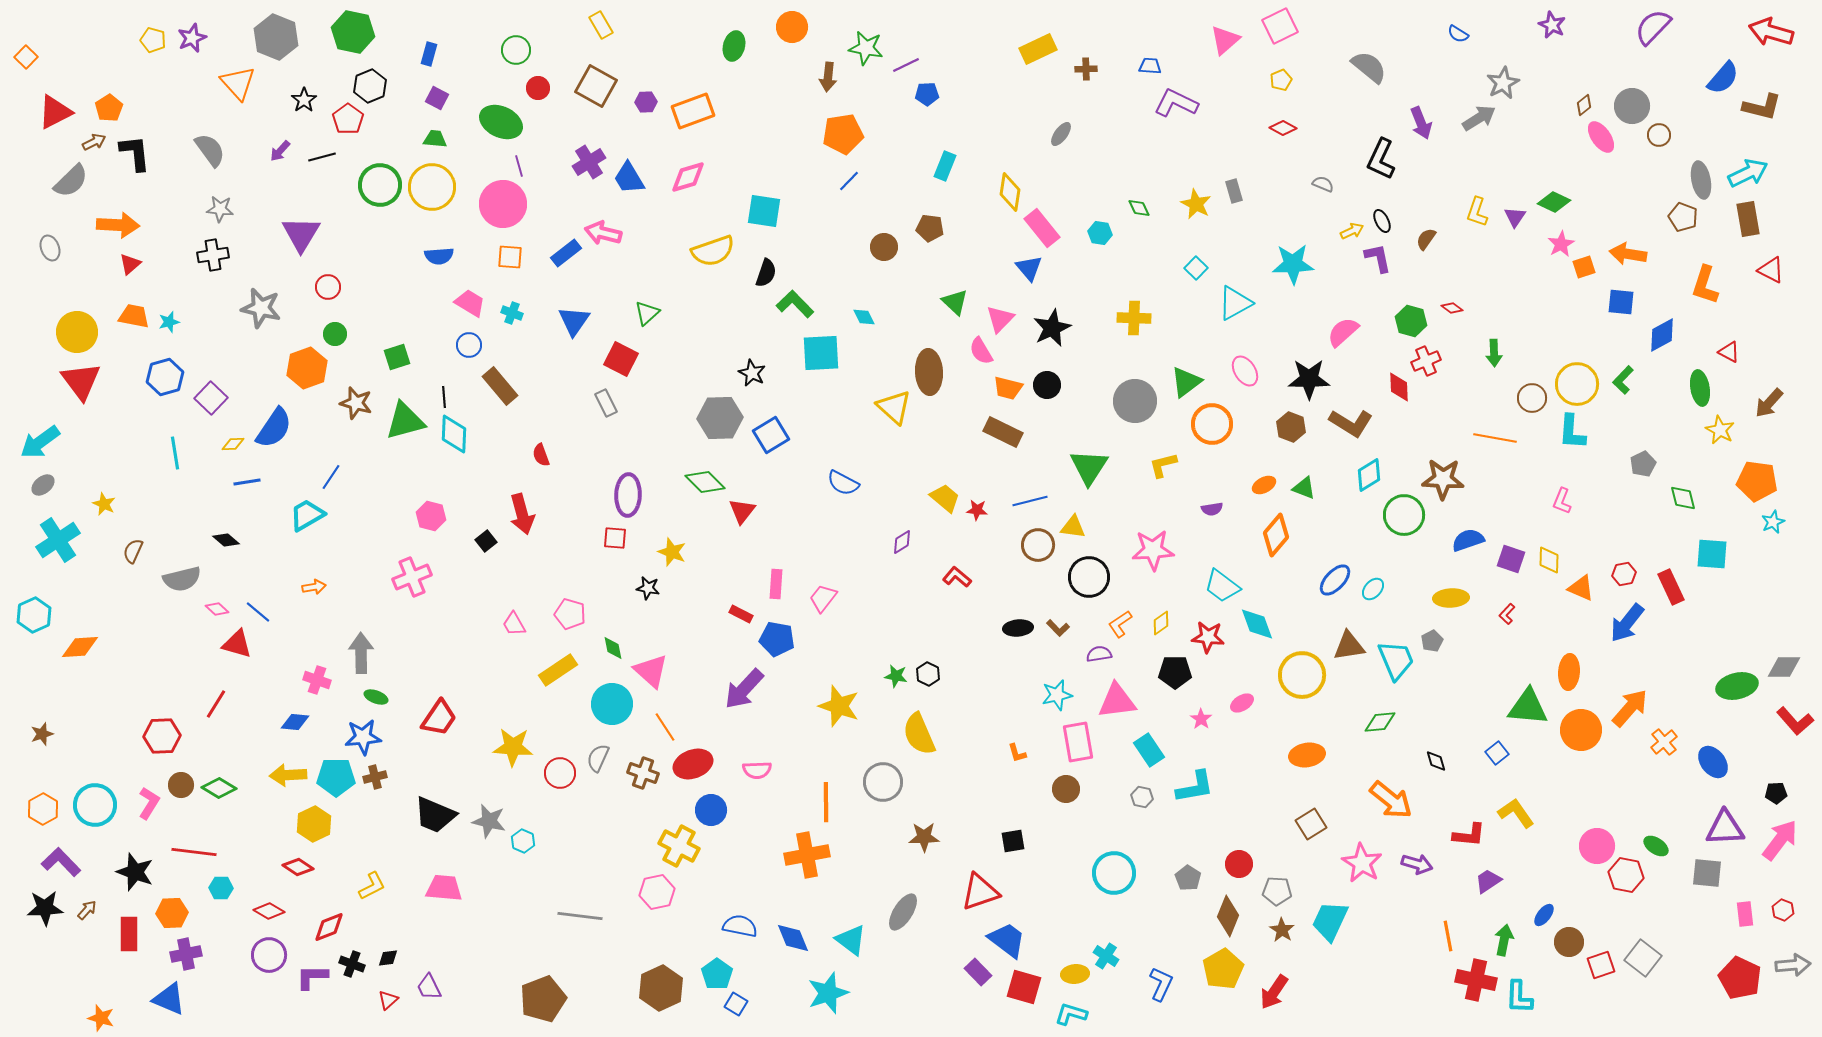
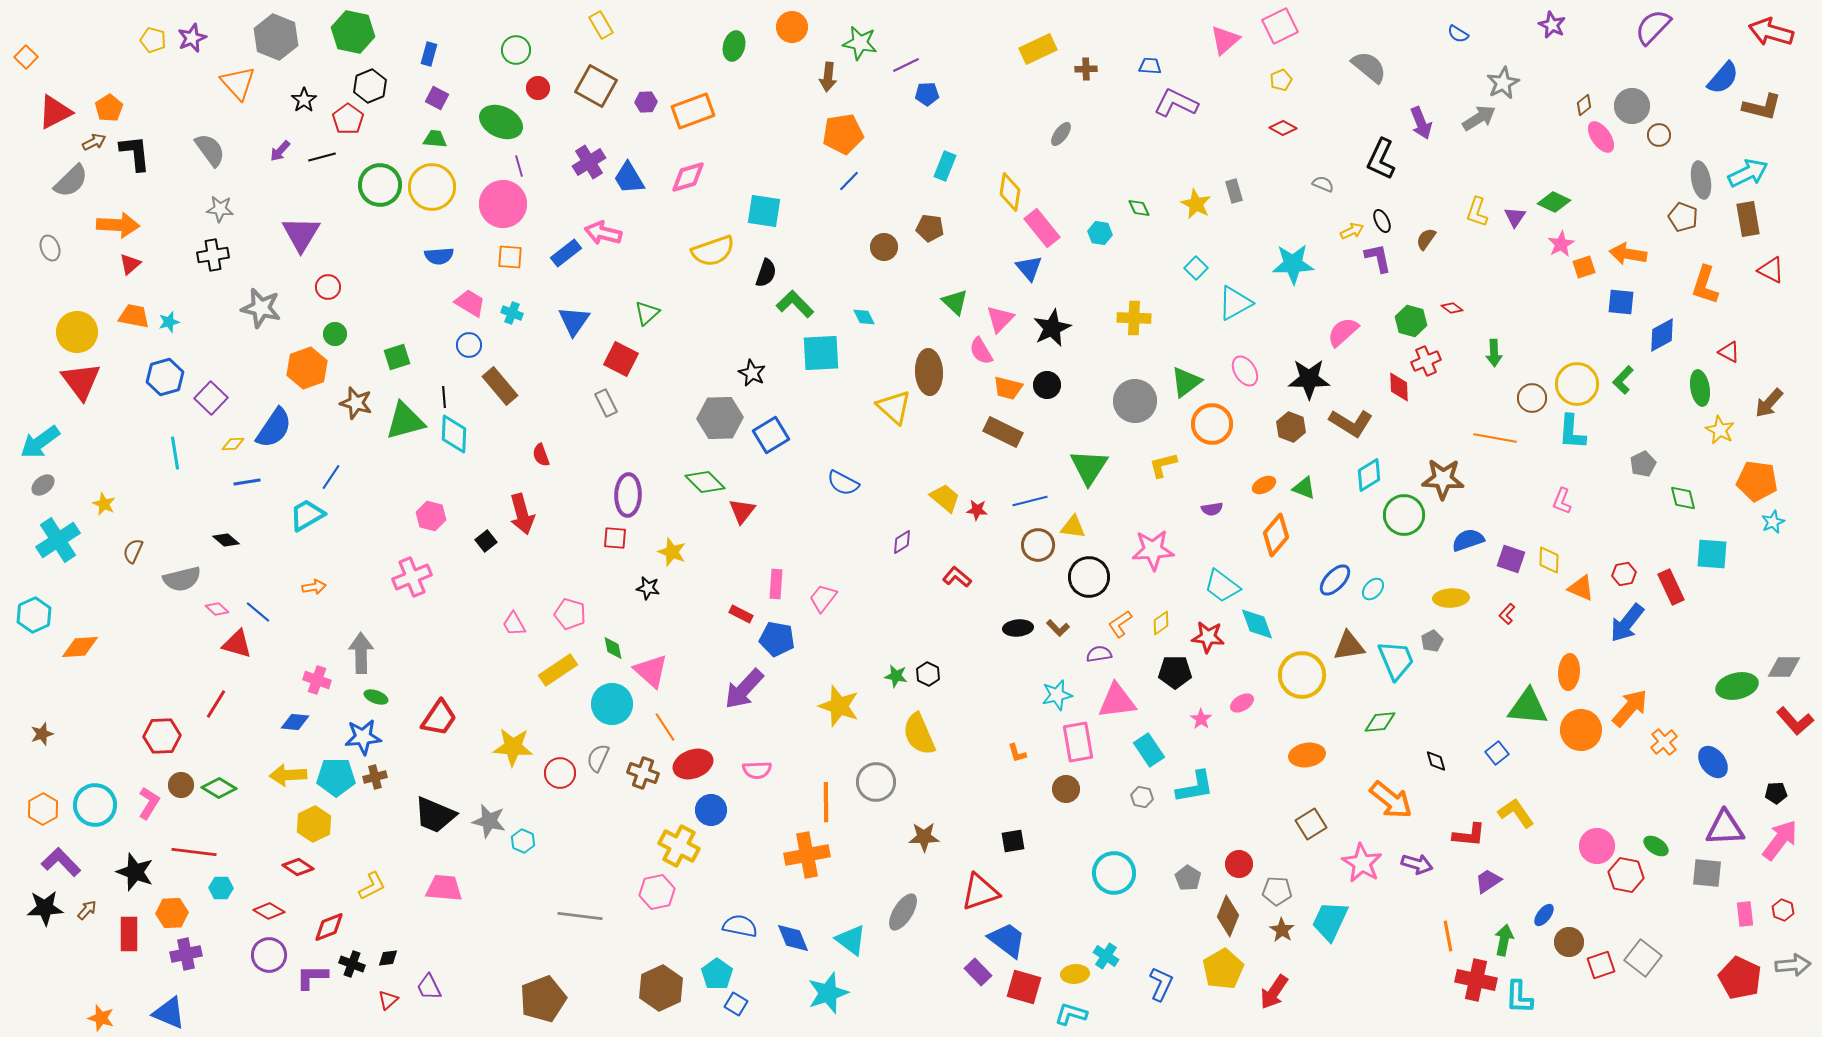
green star at (866, 48): moved 6 px left, 5 px up
gray circle at (883, 782): moved 7 px left
blue triangle at (169, 999): moved 14 px down
